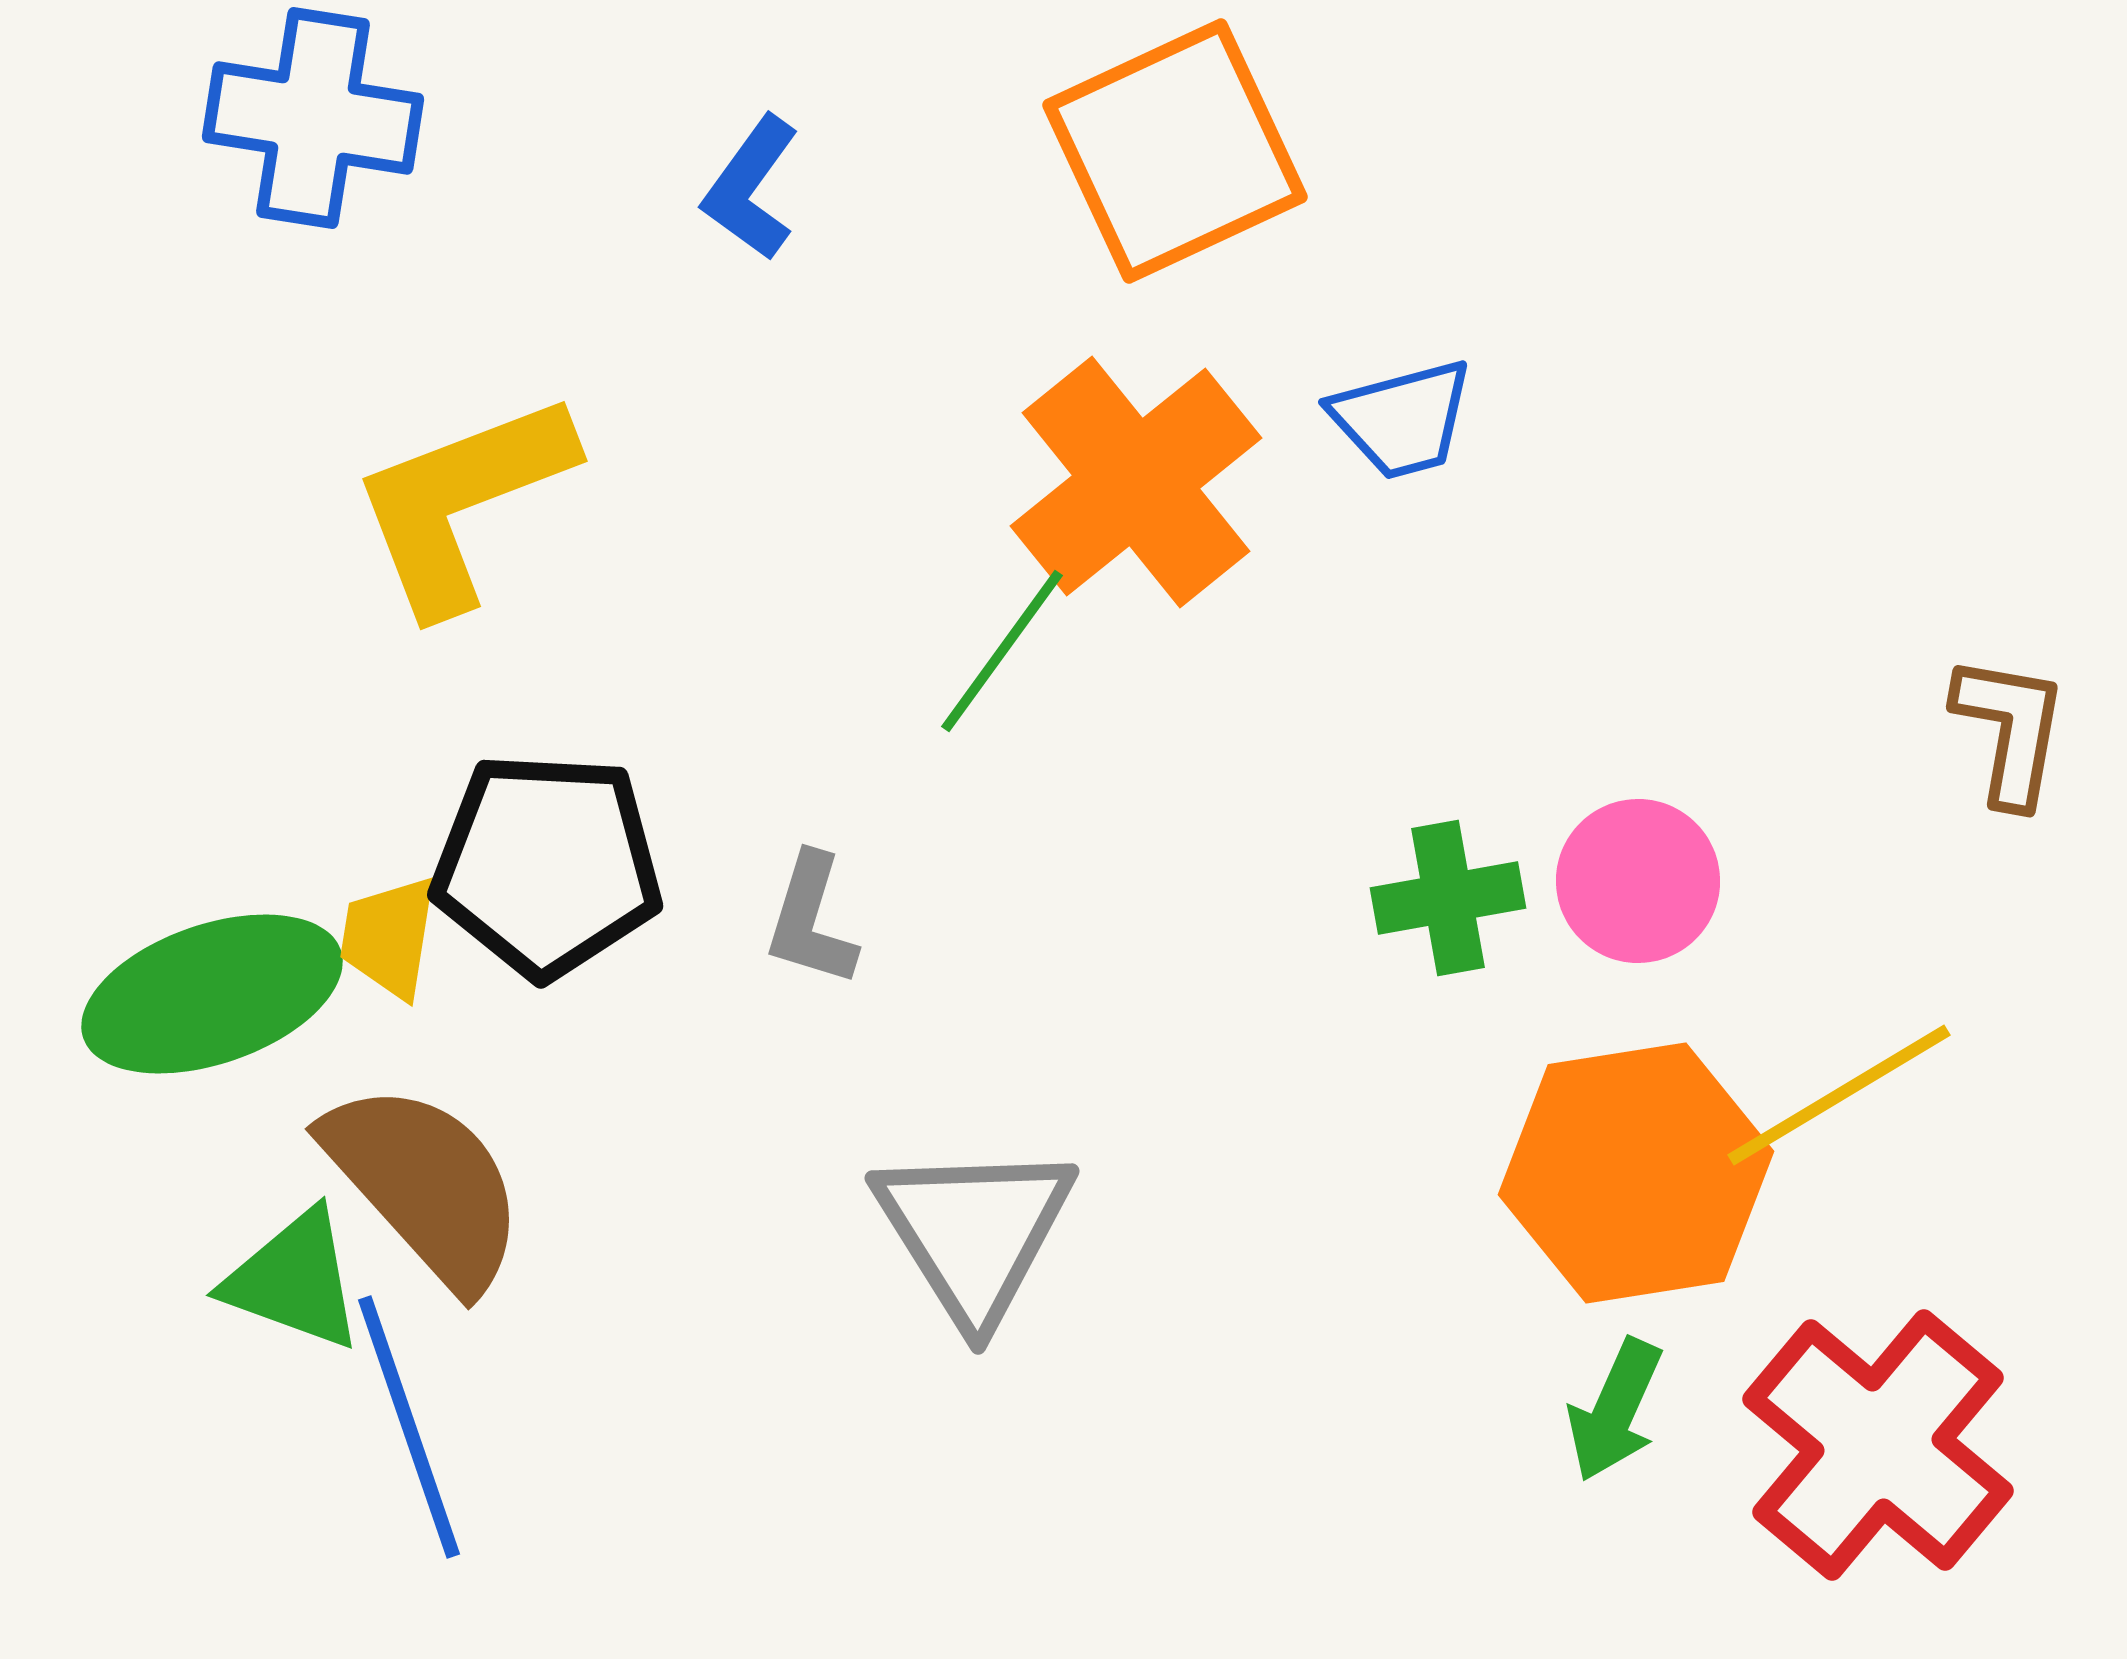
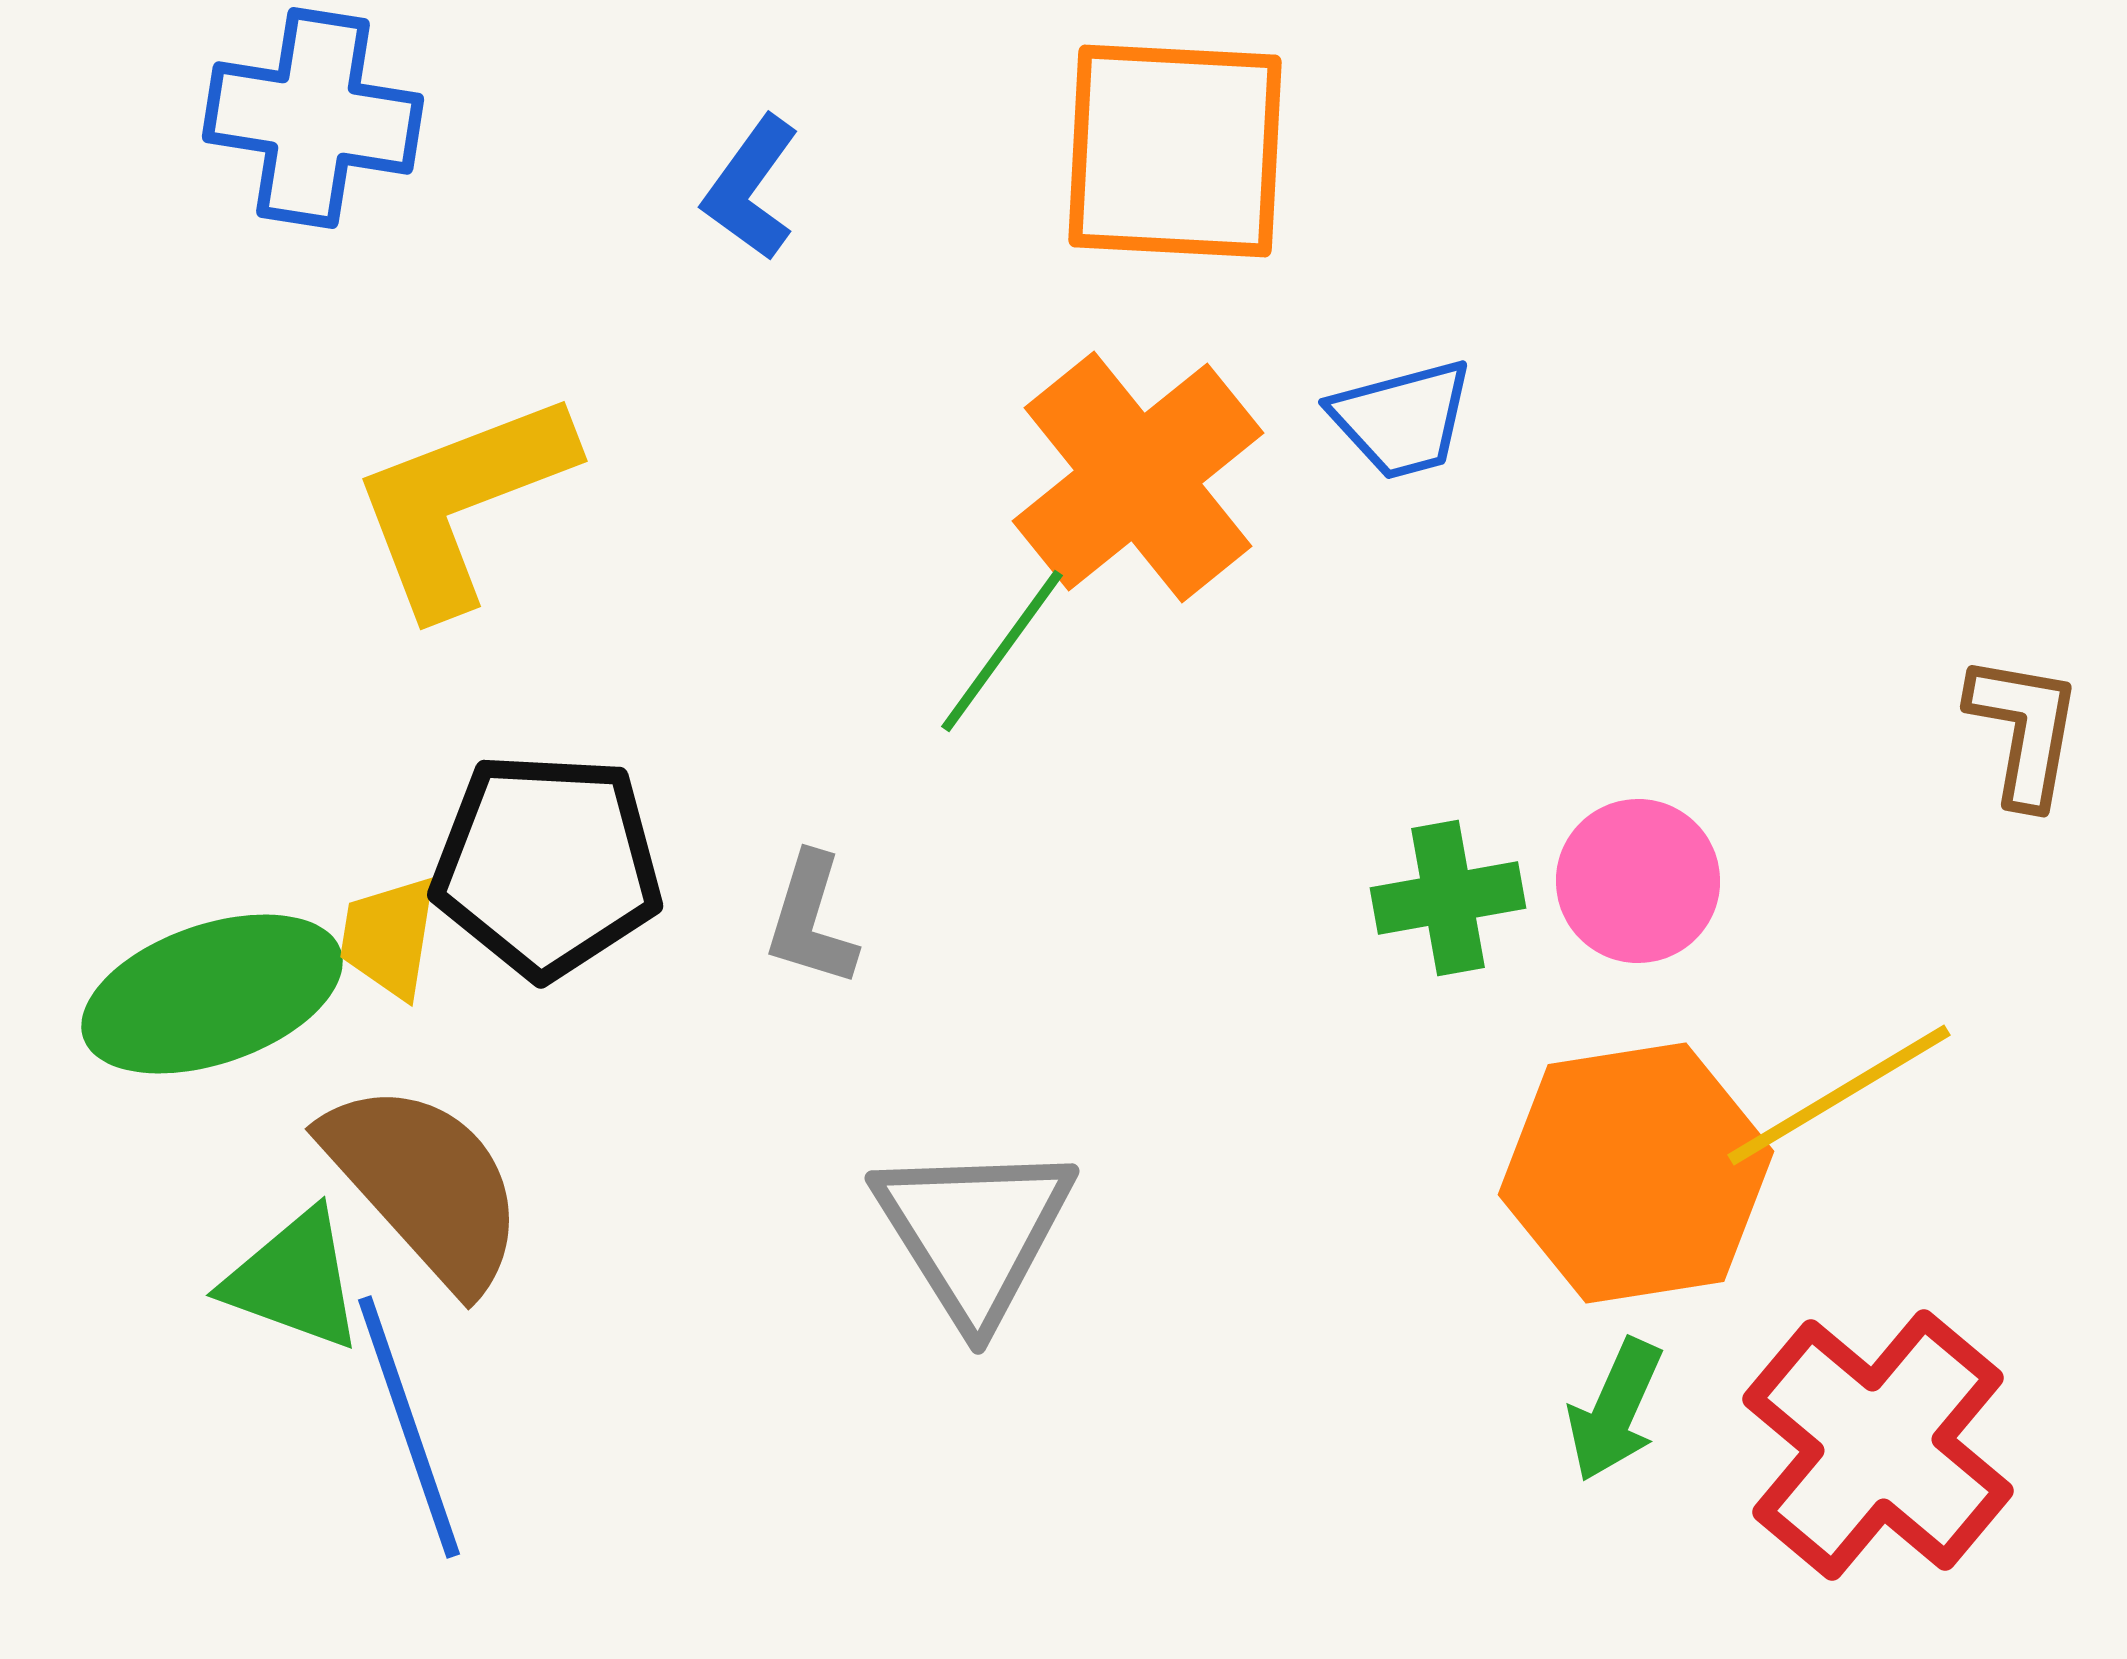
orange square: rotated 28 degrees clockwise
orange cross: moved 2 px right, 5 px up
brown L-shape: moved 14 px right
